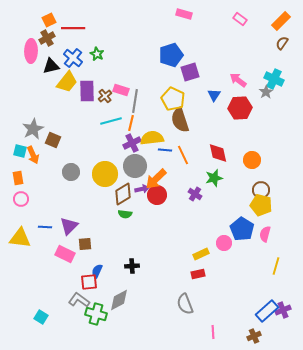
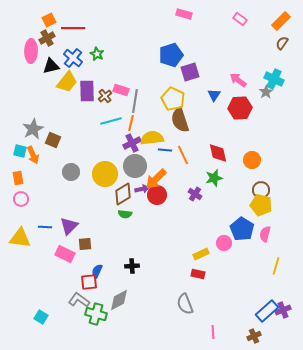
red rectangle at (198, 274): rotated 24 degrees clockwise
